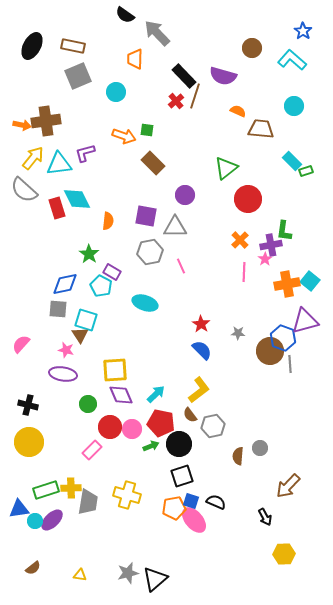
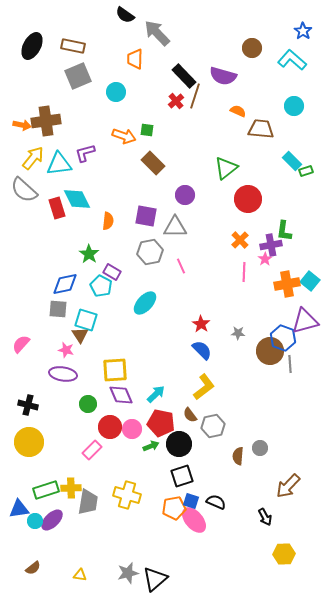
cyan ellipse at (145, 303): rotated 65 degrees counterclockwise
yellow L-shape at (199, 390): moved 5 px right, 3 px up
